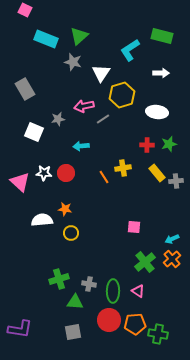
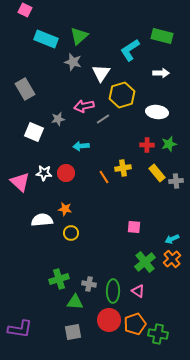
orange pentagon at (135, 324): rotated 15 degrees counterclockwise
